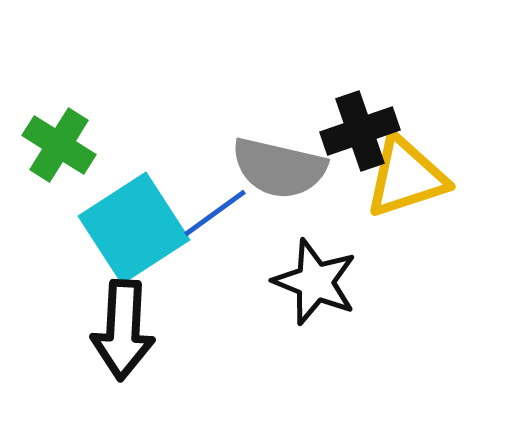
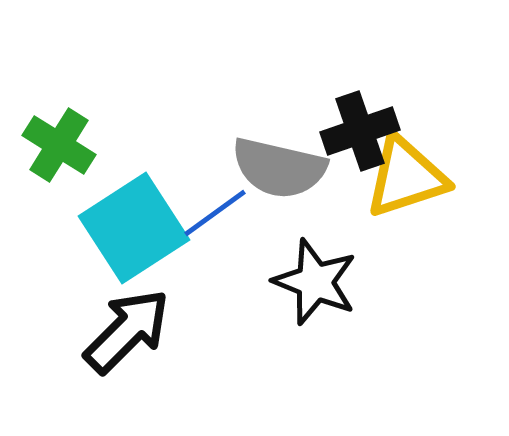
black arrow: moved 4 px right, 1 px down; rotated 138 degrees counterclockwise
